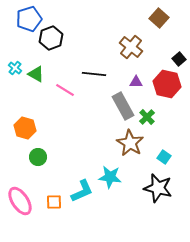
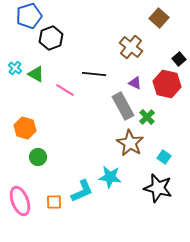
blue pentagon: moved 3 px up
purple triangle: moved 1 px left, 1 px down; rotated 24 degrees clockwise
pink ellipse: rotated 12 degrees clockwise
